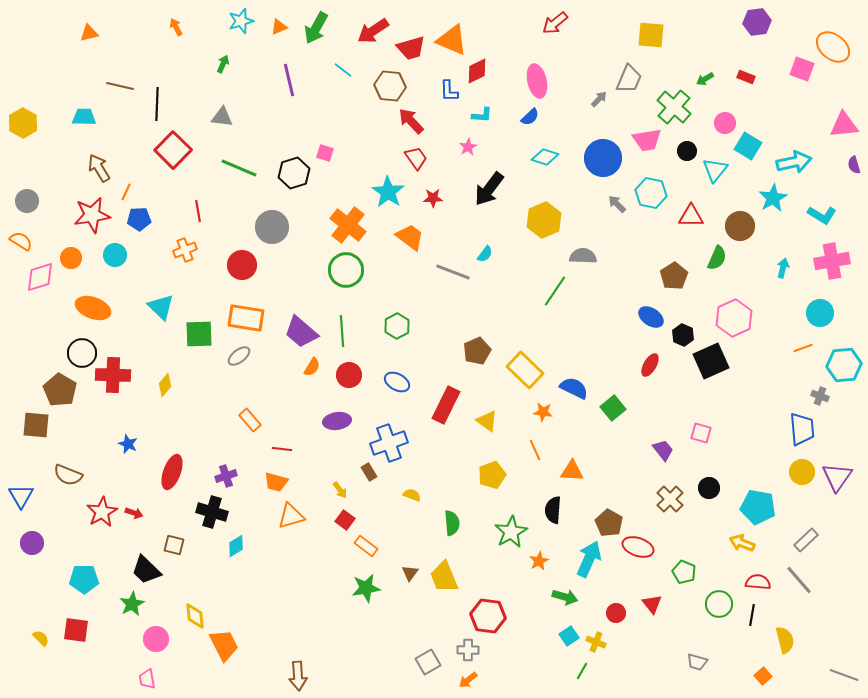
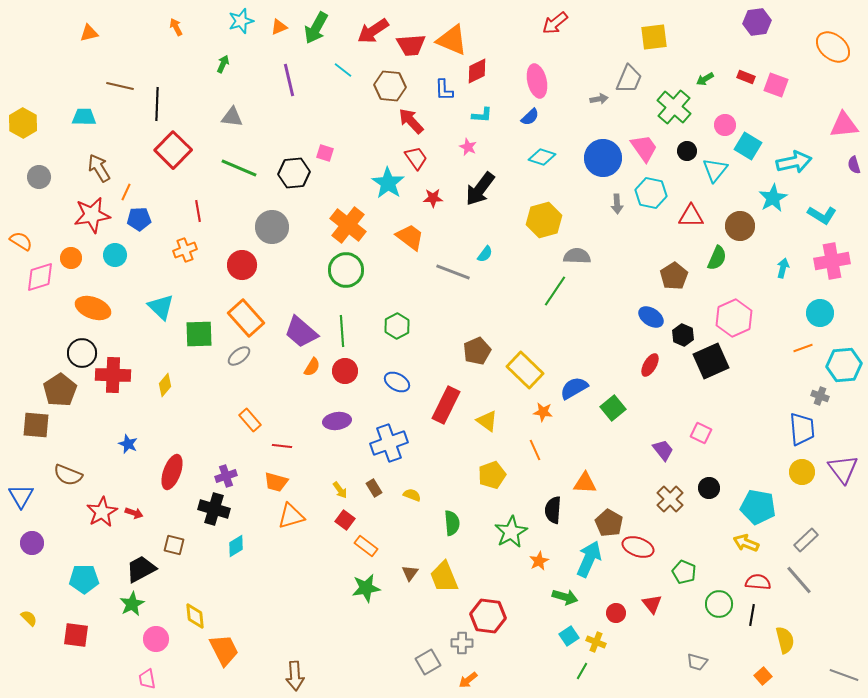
yellow square at (651, 35): moved 3 px right, 2 px down; rotated 12 degrees counterclockwise
red trapezoid at (411, 48): moved 3 px up; rotated 12 degrees clockwise
pink square at (802, 69): moved 26 px left, 16 px down
blue L-shape at (449, 91): moved 5 px left, 1 px up
gray arrow at (599, 99): rotated 36 degrees clockwise
gray triangle at (222, 117): moved 10 px right
pink circle at (725, 123): moved 2 px down
pink trapezoid at (647, 140): moved 3 px left, 8 px down; rotated 116 degrees counterclockwise
pink star at (468, 147): rotated 18 degrees counterclockwise
cyan diamond at (545, 157): moved 3 px left
black hexagon at (294, 173): rotated 12 degrees clockwise
black arrow at (489, 189): moved 9 px left
cyan star at (388, 192): moved 9 px up
gray circle at (27, 201): moved 12 px right, 24 px up
gray arrow at (617, 204): rotated 138 degrees counterclockwise
yellow hexagon at (544, 220): rotated 8 degrees clockwise
gray semicircle at (583, 256): moved 6 px left
orange rectangle at (246, 318): rotated 39 degrees clockwise
red circle at (349, 375): moved 4 px left, 4 px up
blue semicircle at (574, 388): rotated 56 degrees counterclockwise
brown pentagon at (60, 390): rotated 8 degrees clockwise
pink square at (701, 433): rotated 10 degrees clockwise
red line at (282, 449): moved 3 px up
orange triangle at (572, 471): moved 13 px right, 12 px down
brown rectangle at (369, 472): moved 5 px right, 16 px down
purple triangle at (837, 477): moved 6 px right, 8 px up; rotated 12 degrees counterclockwise
black cross at (212, 512): moved 2 px right, 3 px up
yellow arrow at (742, 543): moved 4 px right
black trapezoid at (146, 570): moved 5 px left, 1 px up; rotated 108 degrees clockwise
red square at (76, 630): moved 5 px down
yellow semicircle at (41, 638): moved 12 px left, 20 px up
orange trapezoid at (224, 645): moved 5 px down
gray cross at (468, 650): moved 6 px left, 7 px up
brown arrow at (298, 676): moved 3 px left
